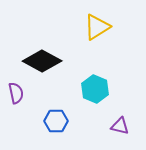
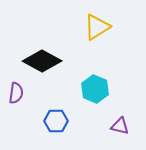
purple semicircle: rotated 20 degrees clockwise
